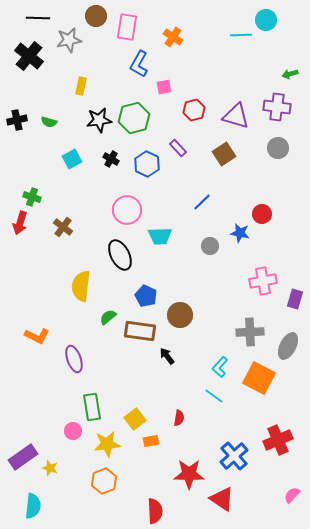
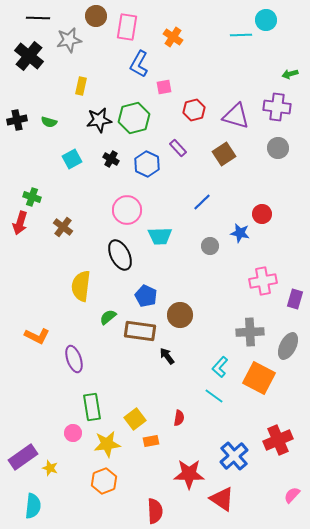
pink circle at (73, 431): moved 2 px down
